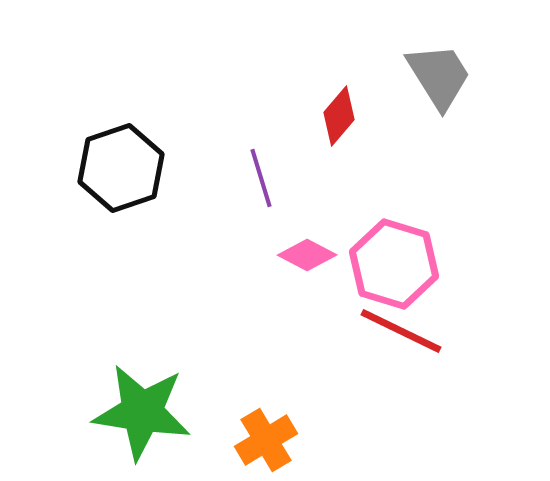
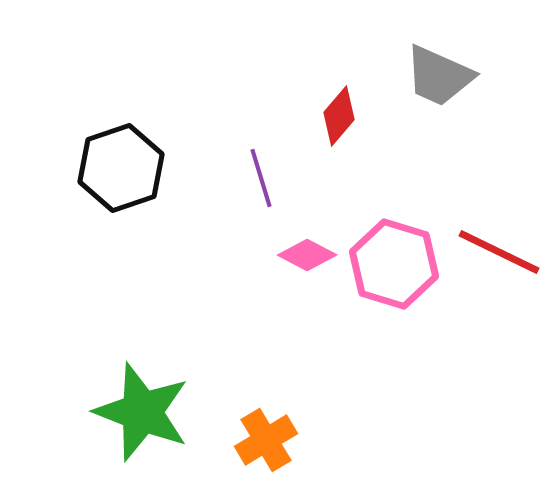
gray trapezoid: rotated 146 degrees clockwise
red line: moved 98 px right, 79 px up
green star: rotated 12 degrees clockwise
